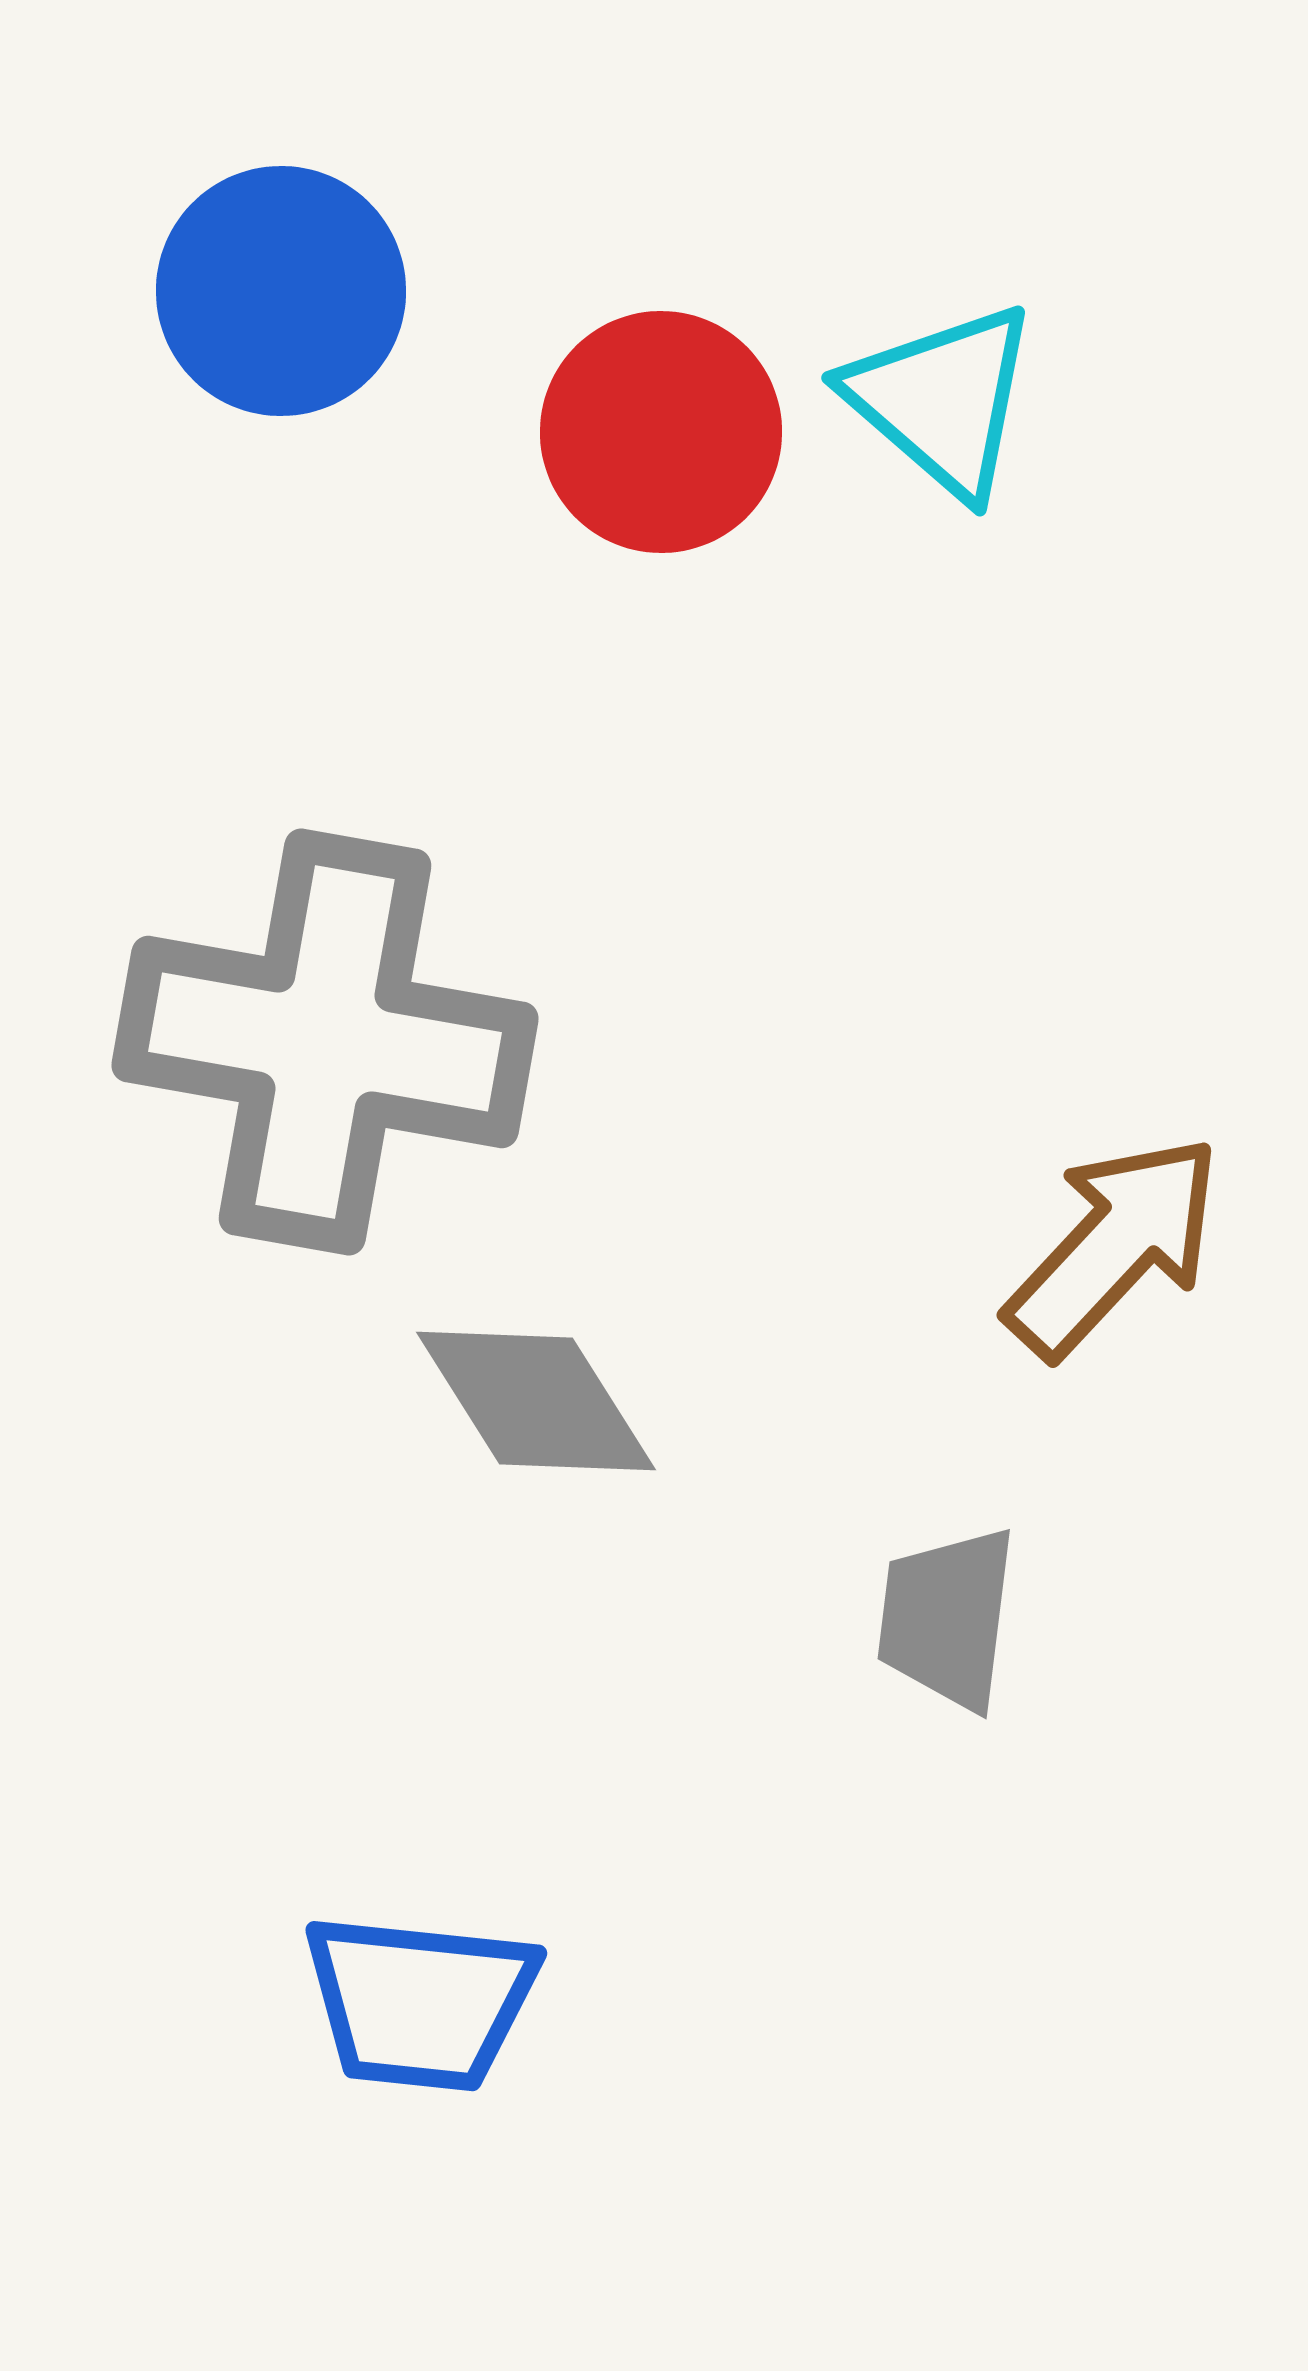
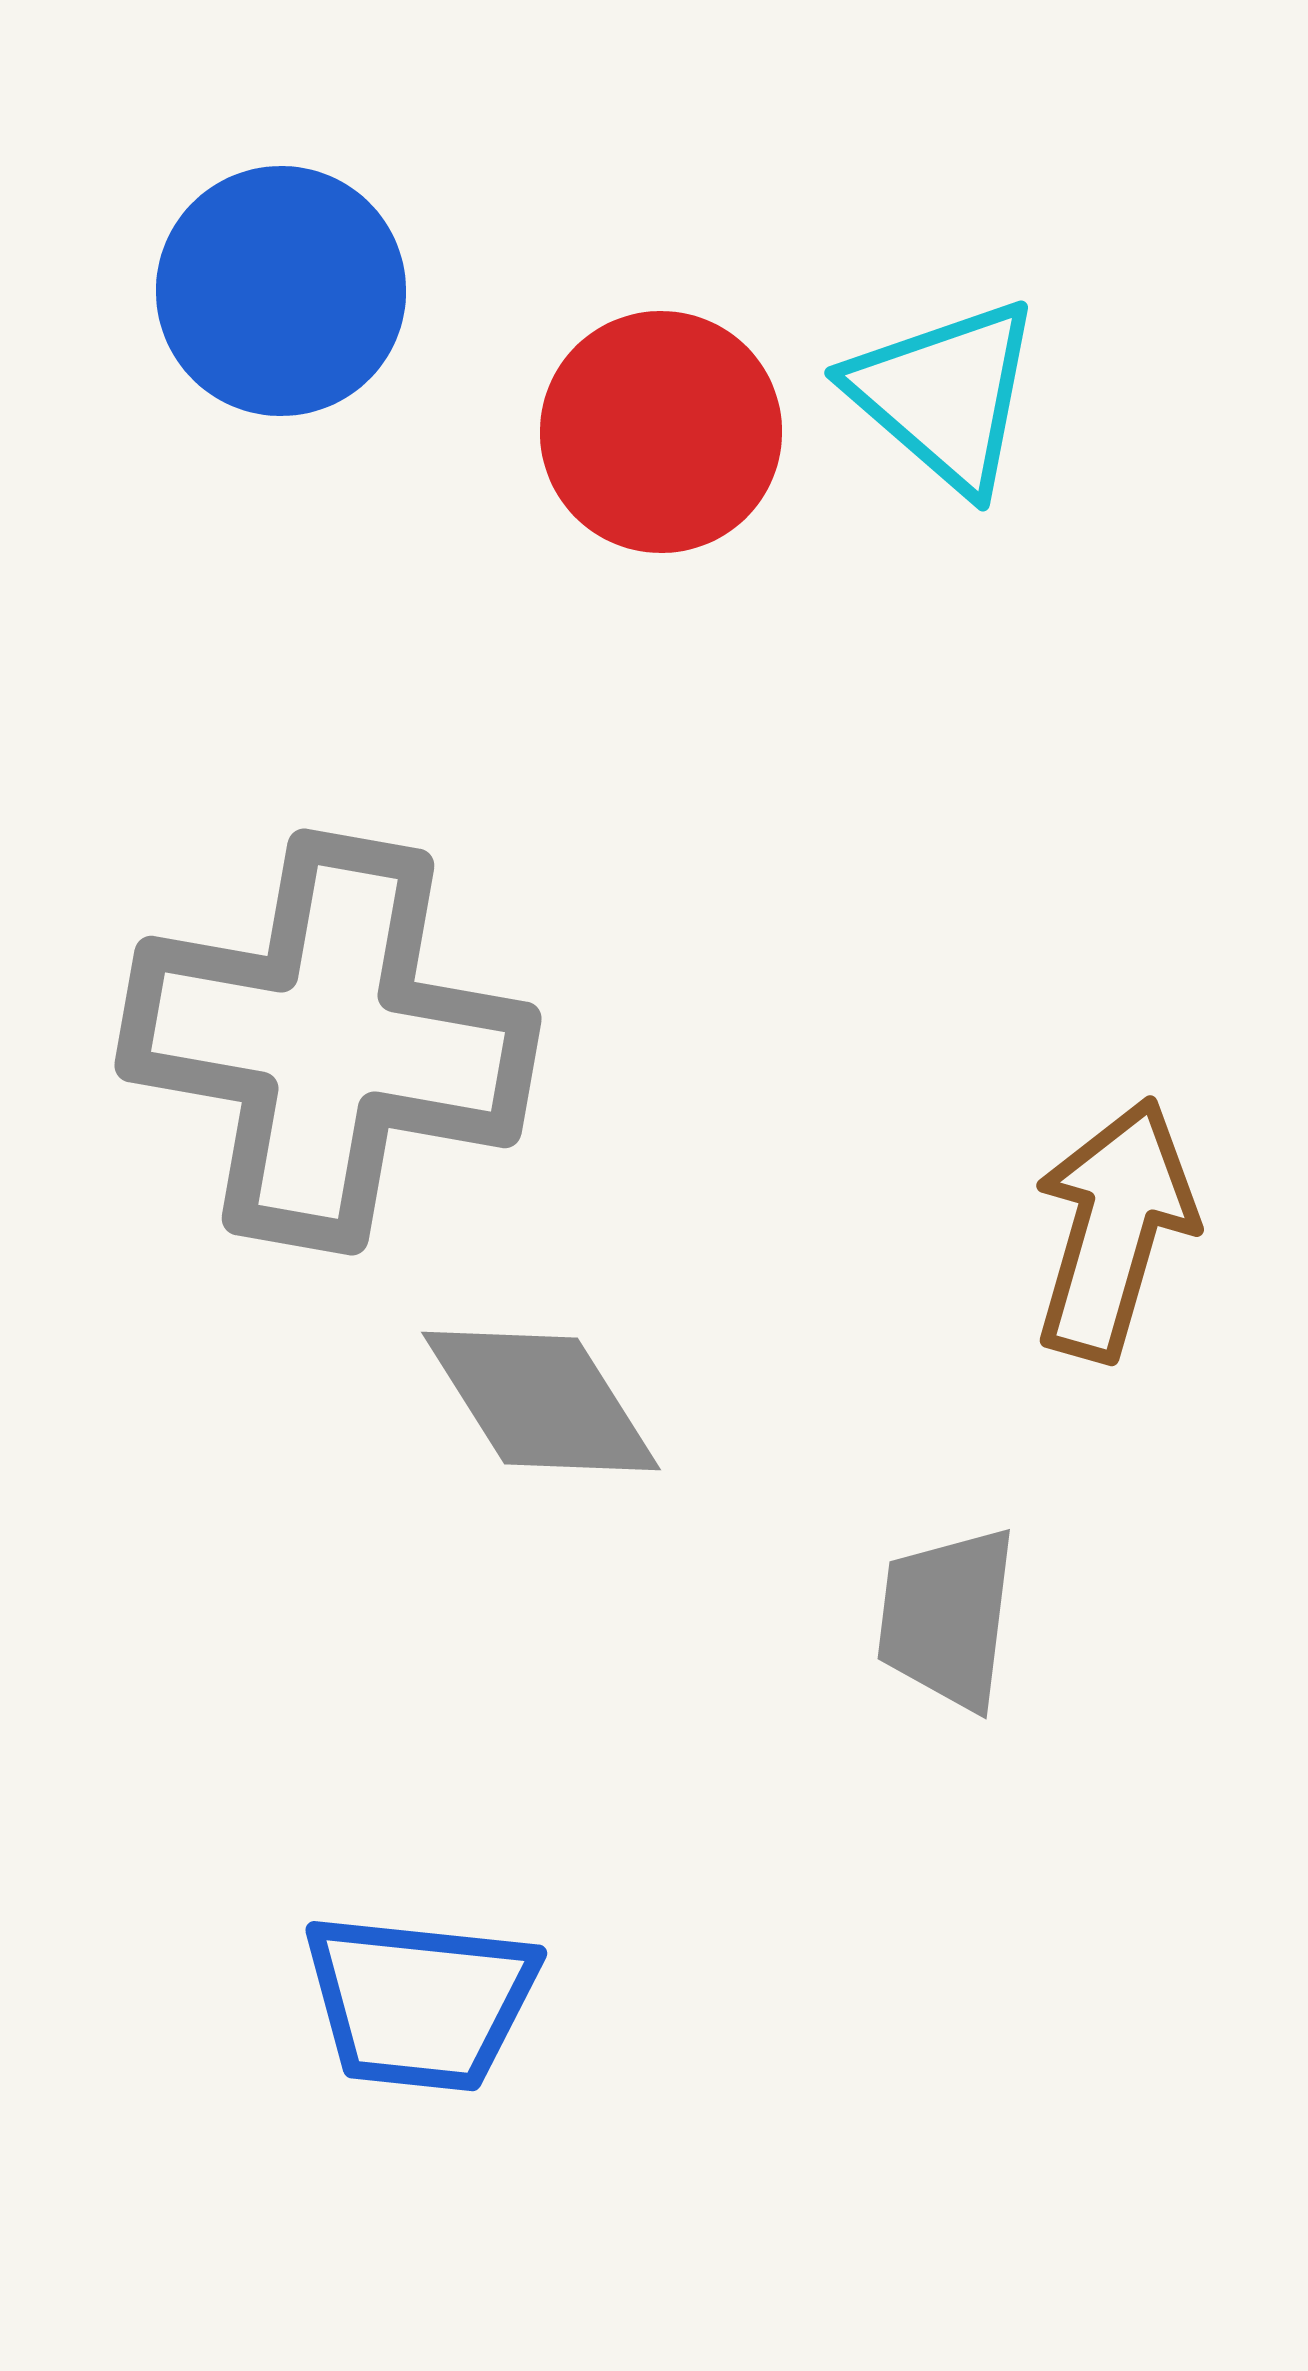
cyan triangle: moved 3 px right, 5 px up
gray cross: moved 3 px right
brown arrow: moved 17 px up; rotated 27 degrees counterclockwise
gray diamond: moved 5 px right
